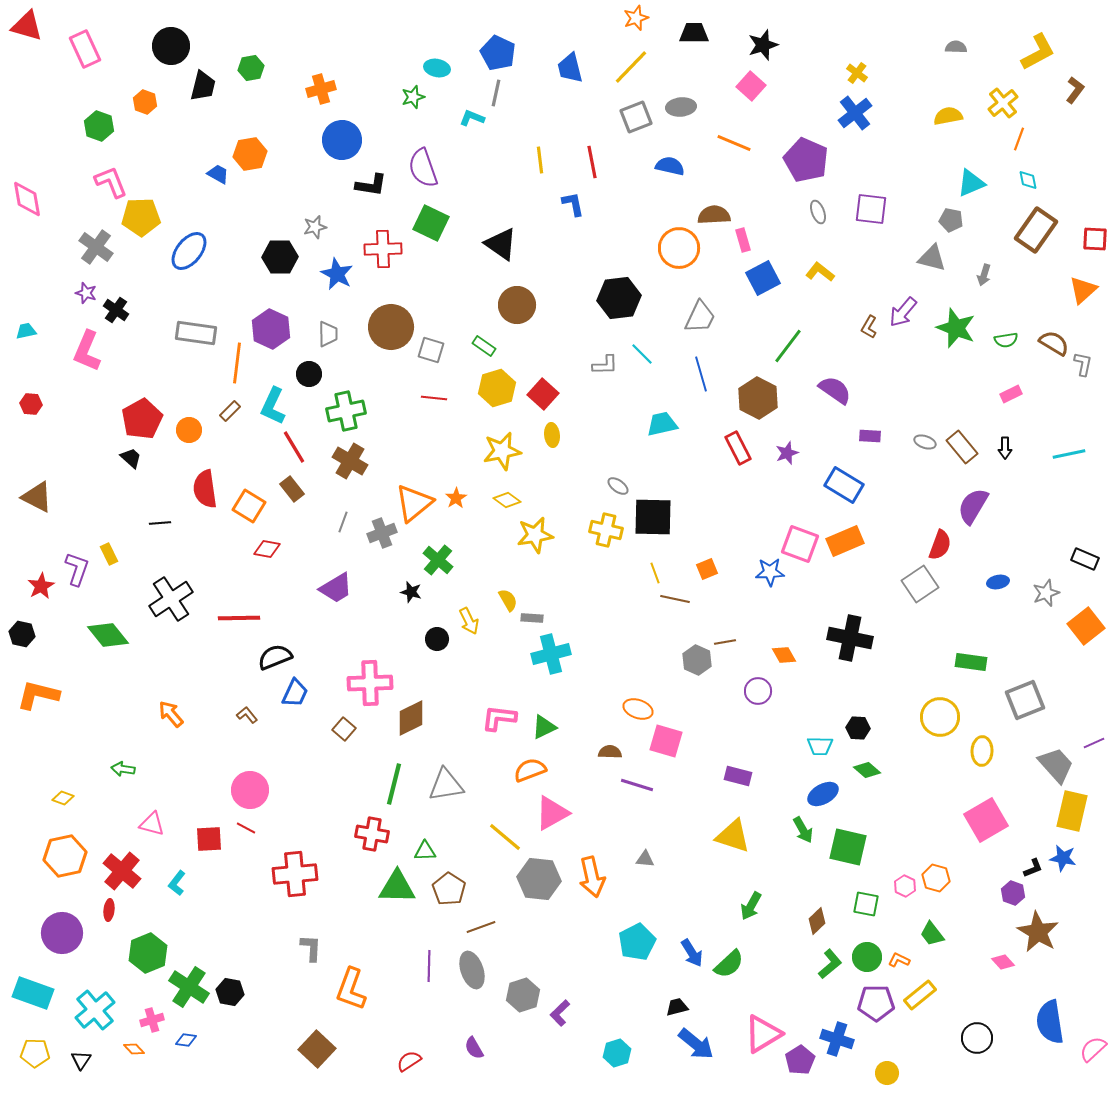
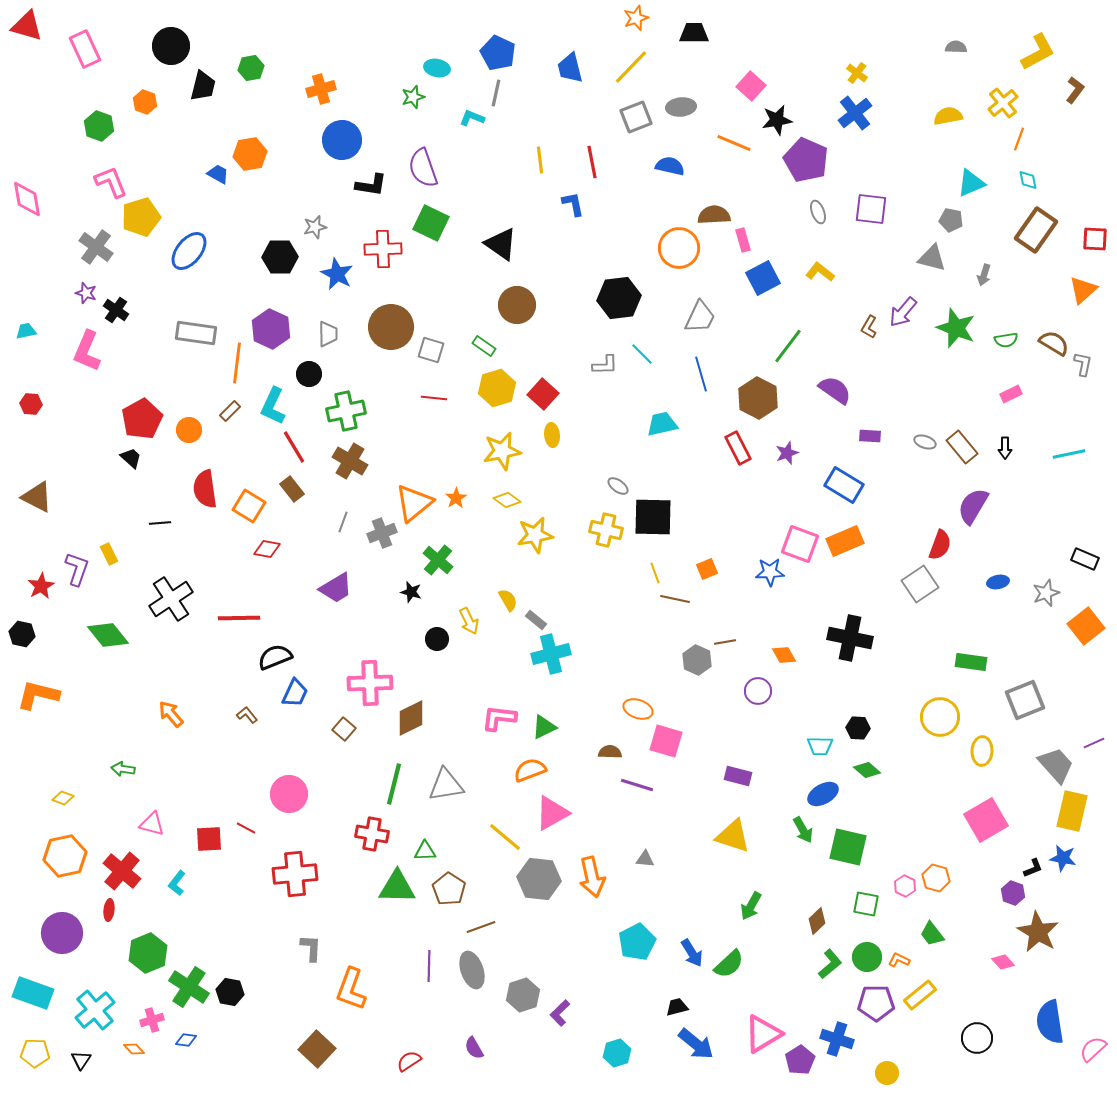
black star at (763, 45): moved 14 px right, 75 px down; rotated 8 degrees clockwise
yellow pentagon at (141, 217): rotated 15 degrees counterclockwise
gray rectangle at (532, 618): moved 4 px right, 2 px down; rotated 35 degrees clockwise
pink circle at (250, 790): moved 39 px right, 4 px down
